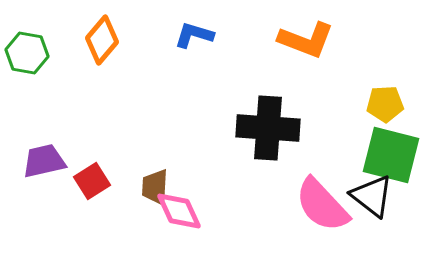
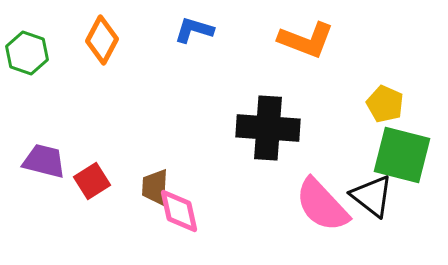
blue L-shape: moved 5 px up
orange diamond: rotated 12 degrees counterclockwise
green hexagon: rotated 9 degrees clockwise
yellow pentagon: rotated 27 degrees clockwise
green square: moved 11 px right
purple trapezoid: rotated 27 degrees clockwise
pink diamond: rotated 12 degrees clockwise
